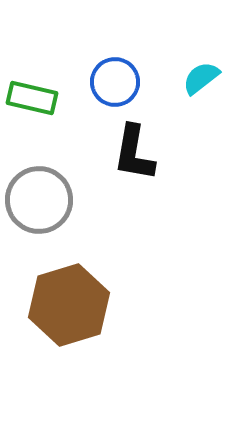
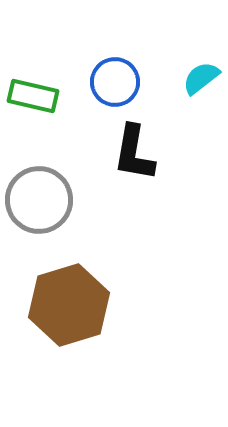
green rectangle: moved 1 px right, 2 px up
